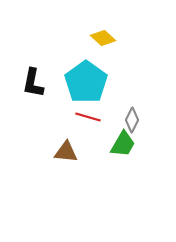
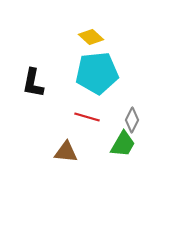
yellow diamond: moved 12 px left, 1 px up
cyan pentagon: moved 11 px right, 9 px up; rotated 30 degrees clockwise
red line: moved 1 px left
